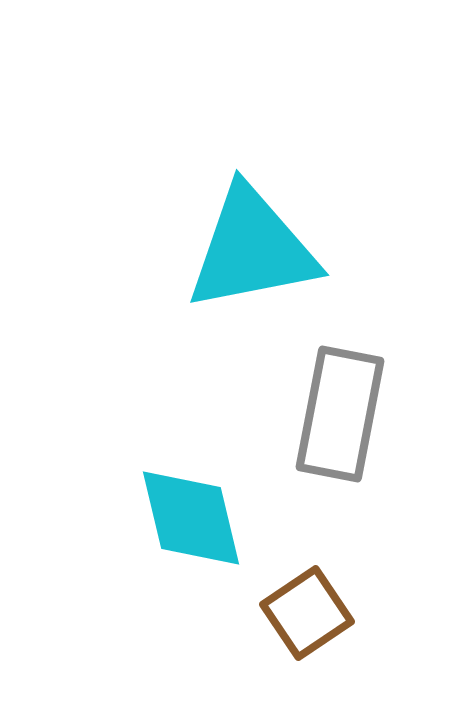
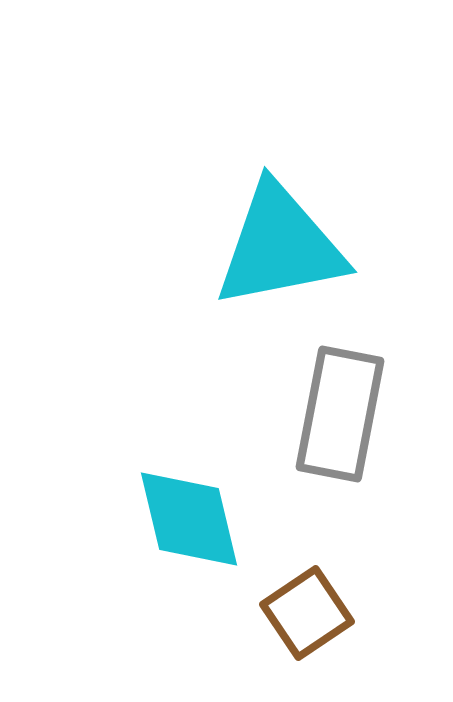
cyan triangle: moved 28 px right, 3 px up
cyan diamond: moved 2 px left, 1 px down
